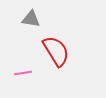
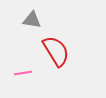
gray triangle: moved 1 px right, 1 px down
